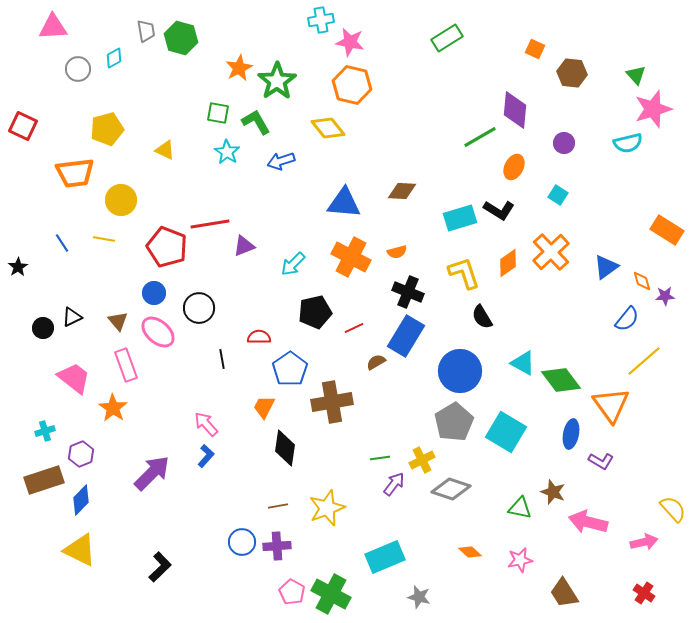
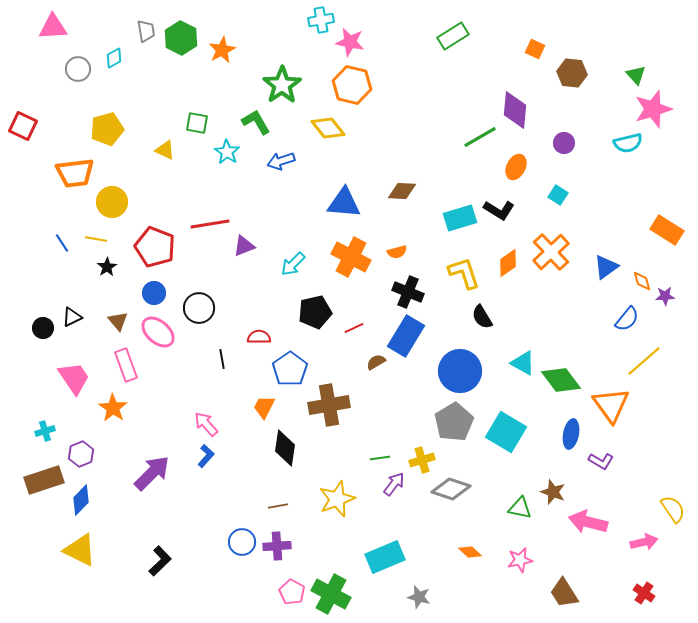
green hexagon at (181, 38): rotated 12 degrees clockwise
green rectangle at (447, 38): moved 6 px right, 2 px up
orange star at (239, 68): moved 17 px left, 18 px up
green star at (277, 81): moved 5 px right, 4 px down
green square at (218, 113): moved 21 px left, 10 px down
orange ellipse at (514, 167): moved 2 px right
yellow circle at (121, 200): moved 9 px left, 2 px down
yellow line at (104, 239): moved 8 px left
red pentagon at (167, 247): moved 12 px left
black star at (18, 267): moved 89 px right
pink trapezoid at (74, 378): rotated 18 degrees clockwise
brown cross at (332, 402): moved 3 px left, 3 px down
yellow cross at (422, 460): rotated 10 degrees clockwise
yellow star at (327, 508): moved 10 px right, 9 px up
yellow semicircle at (673, 509): rotated 8 degrees clockwise
black L-shape at (160, 567): moved 6 px up
